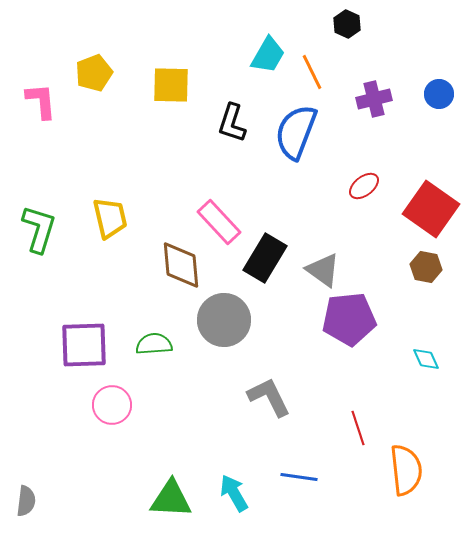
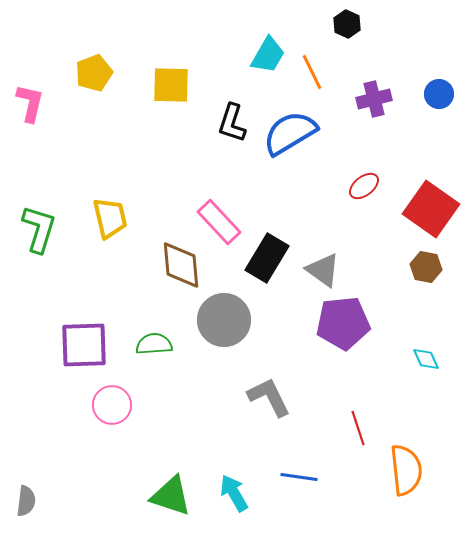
pink L-shape: moved 11 px left, 2 px down; rotated 18 degrees clockwise
blue semicircle: moved 6 px left, 1 px down; rotated 38 degrees clockwise
black rectangle: moved 2 px right
purple pentagon: moved 6 px left, 4 px down
green triangle: moved 3 px up; rotated 15 degrees clockwise
